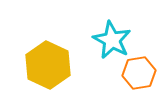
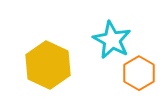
orange hexagon: rotated 20 degrees counterclockwise
